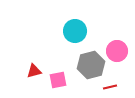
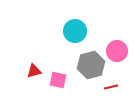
pink square: rotated 24 degrees clockwise
red line: moved 1 px right
